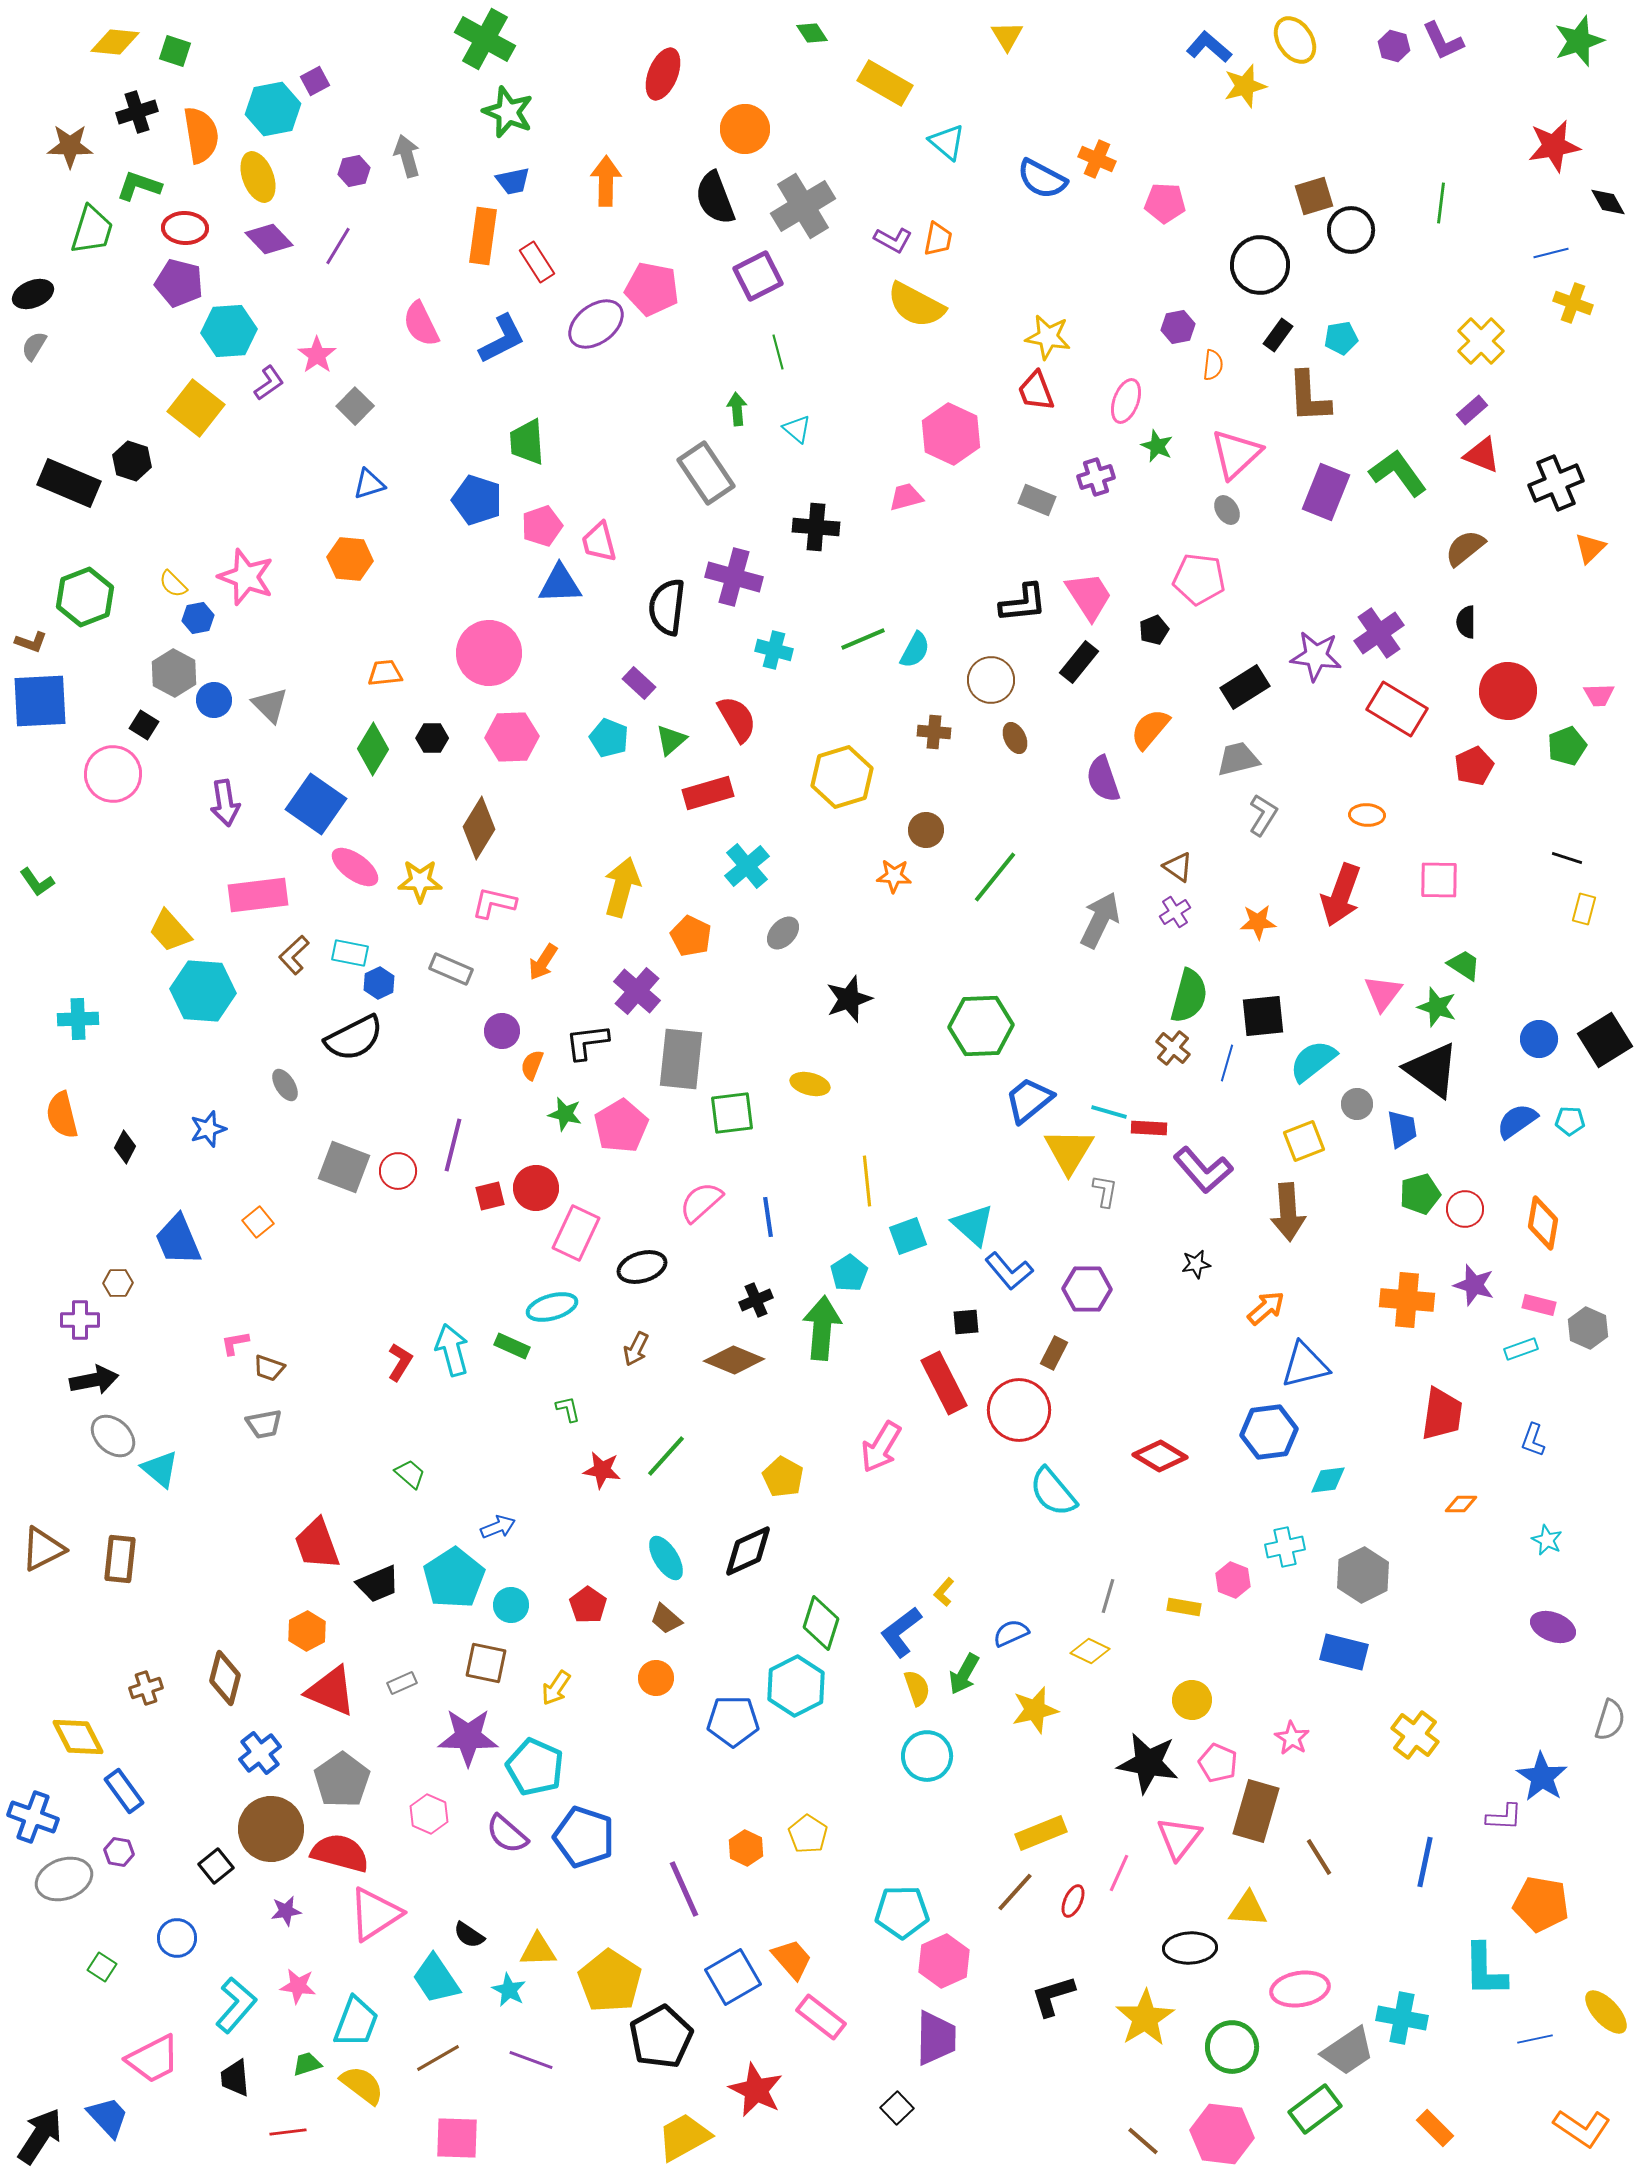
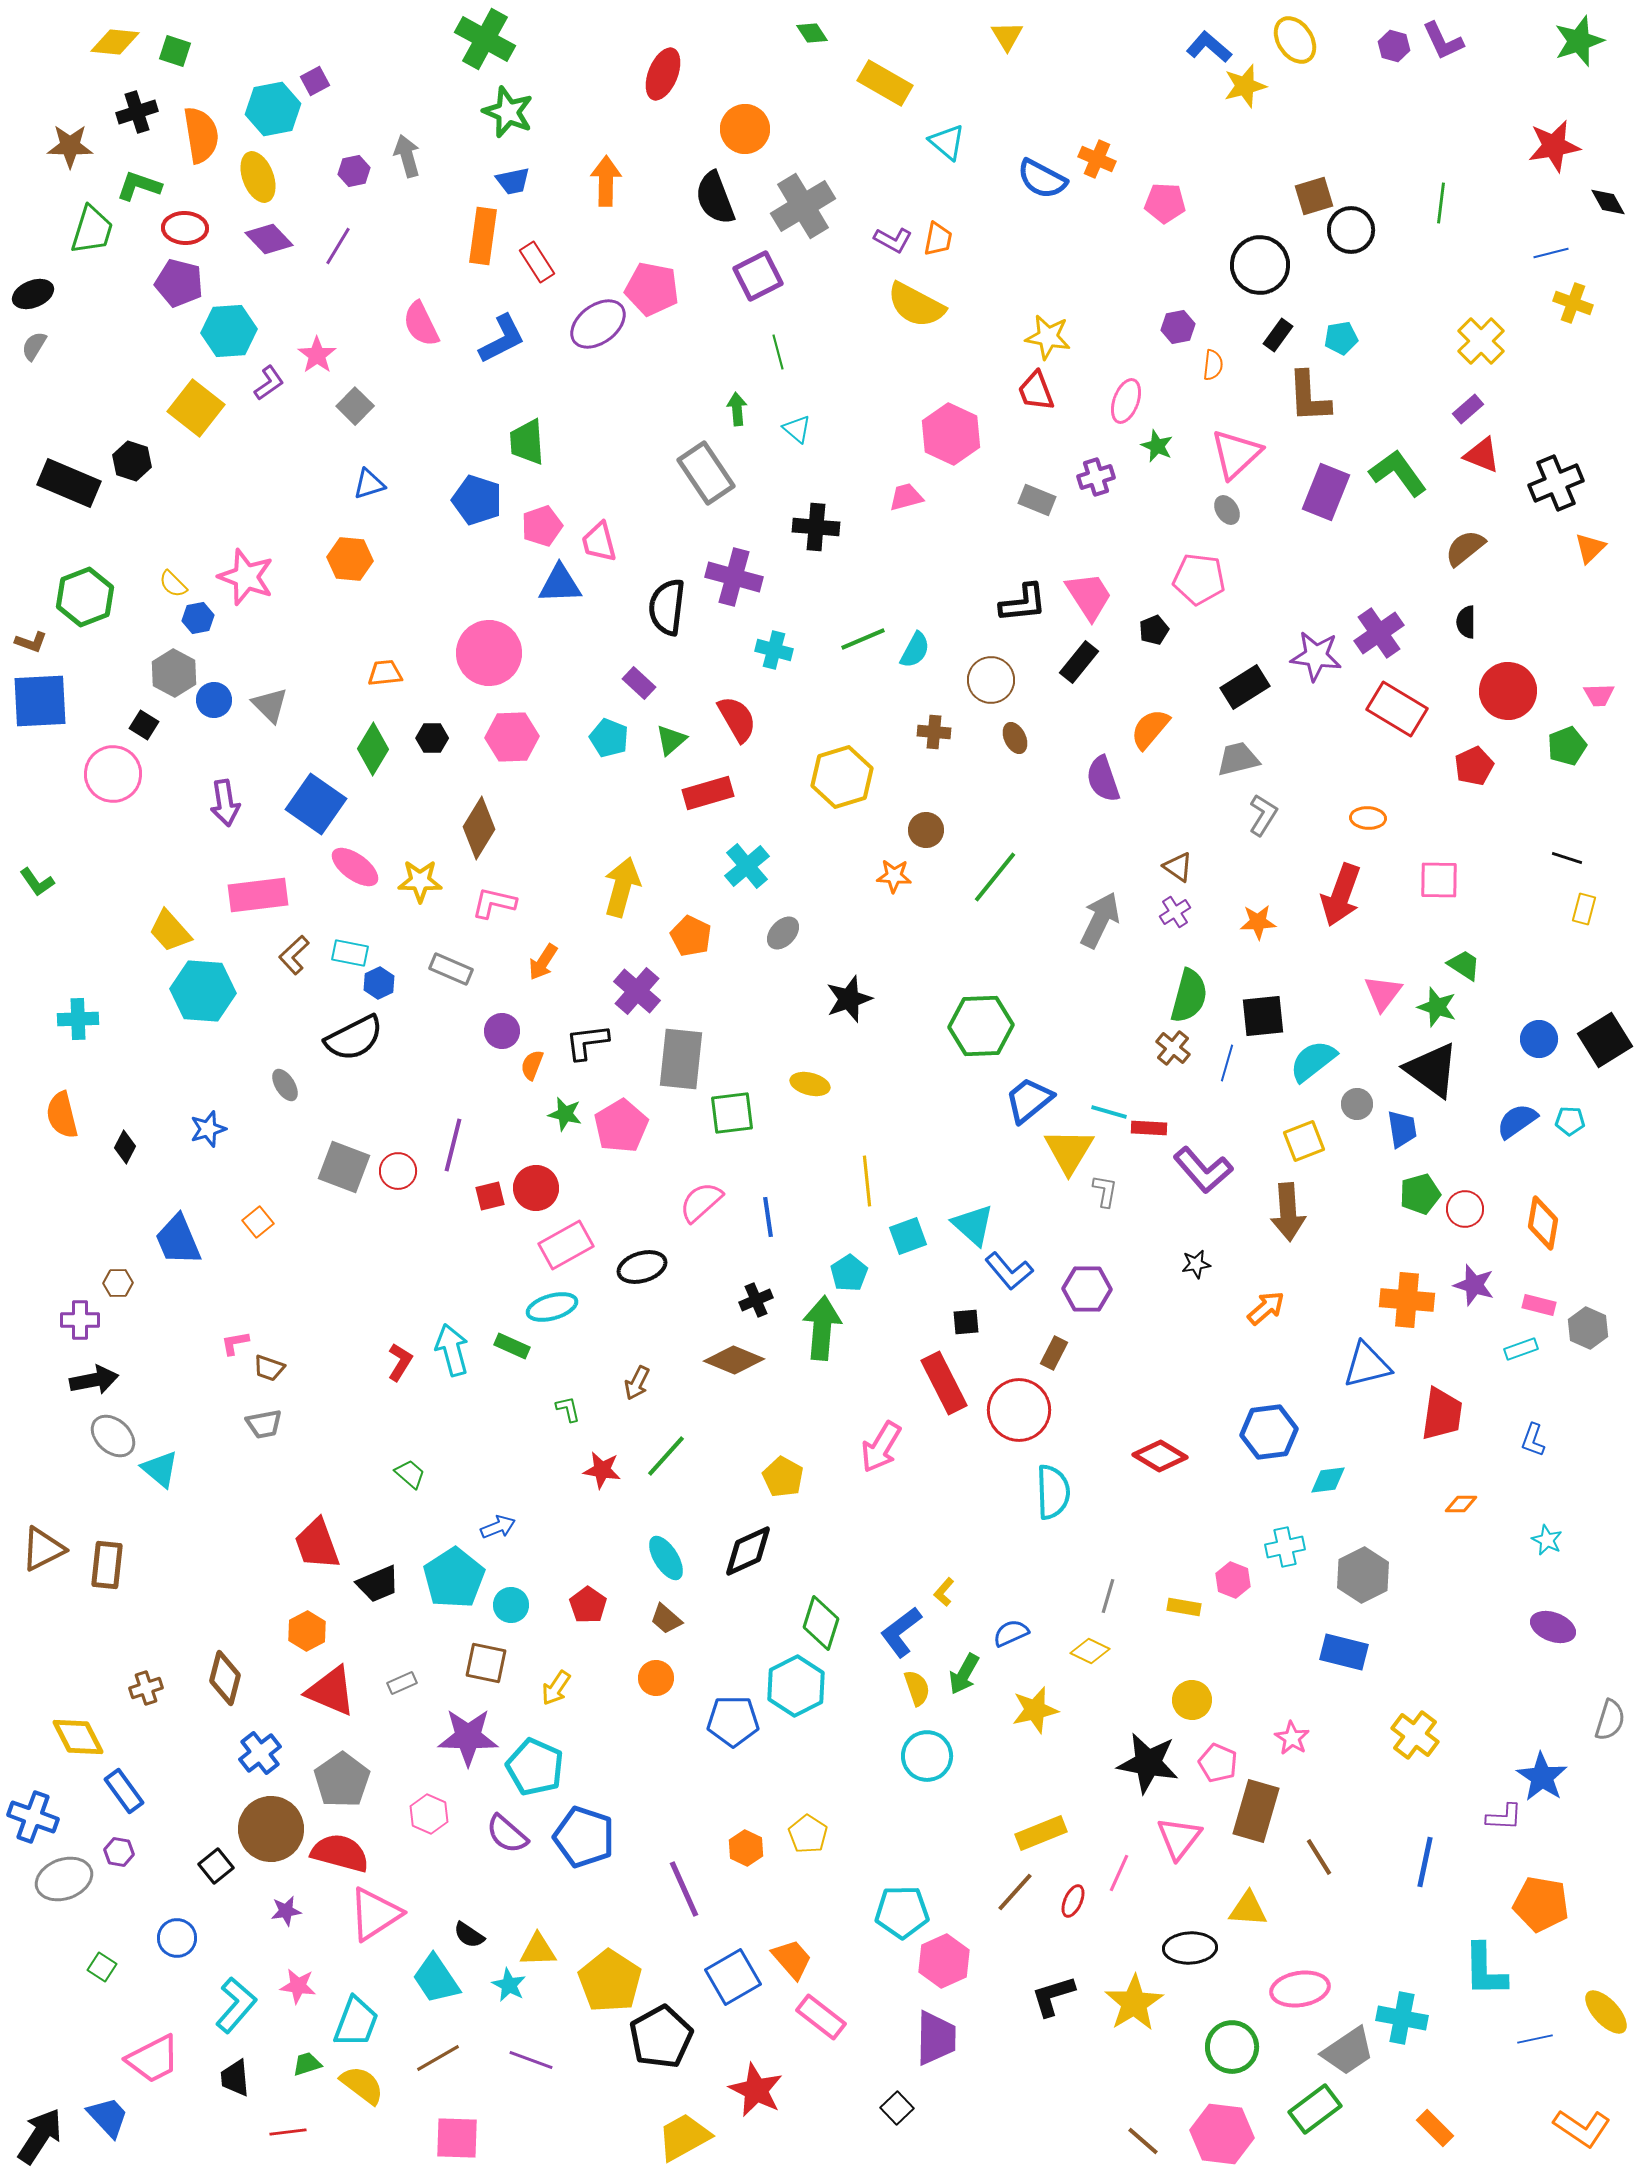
purple ellipse at (596, 324): moved 2 px right
purple rectangle at (1472, 410): moved 4 px left, 1 px up
orange ellipse at (1367, 815): moved 1 px right, 3 px down
pink rectangle at (576, 1233): moved 10 px left, 12 px down; rotated 36 degrees clockwise
brown arrow at (636, 1349): moved 1 px right, 34 px down
blue triangle at (1305, 1365): moved 62 px right
cyan semicircle at (1053, 1492): rotated 142 degrees counterclockwise
brown rectangle at (120, 1559): moved 13 px left, 6 px down
cyan star at (509, 1990): moved 5 px up
yellow star at (1145, 2018): moved 11 px left, 15 px up
